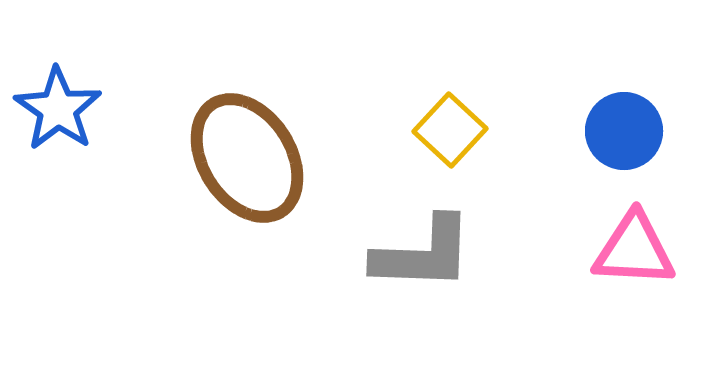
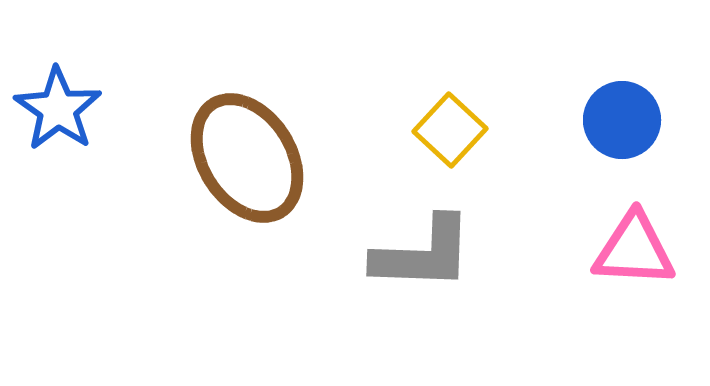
blue circle: moved 2 px left, 11 px up
